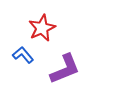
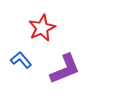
blue L-shape: moved 2 px left, 5 px down
